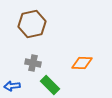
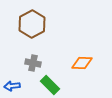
brown hexagon: rotated 16 degrees counterclockwise
